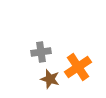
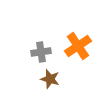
orange cross: moved 21 px up
